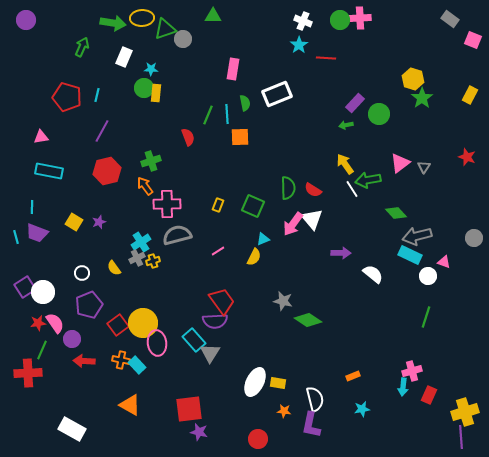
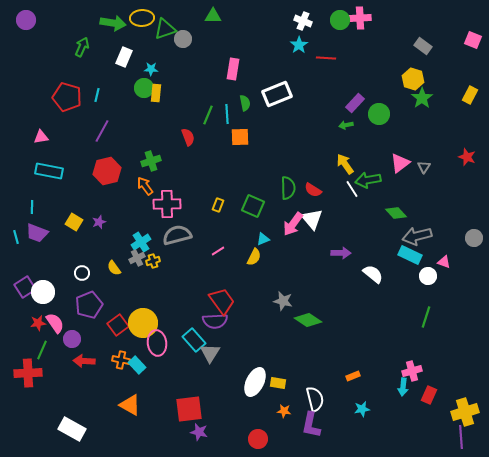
gray rectangle at (450, 19): moved 27 px left, 27 px down
